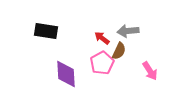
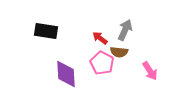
gray arrow: moved 3 px left, 1 px up; rotated 120 degrees clockwise
red arrow: moved 2 px left
brown semicircle: moved 1 px down; rotated 72 degrees clockwise
pink pentagon: rotated 15 degrees counterclockwise
